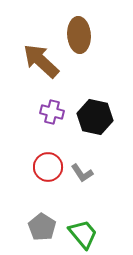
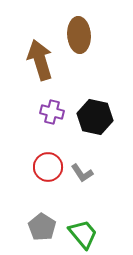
brown arrow: moved 1 px left, 1 px up; rotated 30 degrees clockwise
